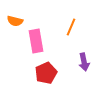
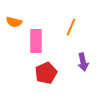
orange semicircle: moved 1 px left, 1 px down
pink rectangle: rotated 10 degrees clockwise
purple arrow: moved 1 px left
